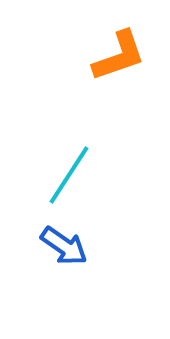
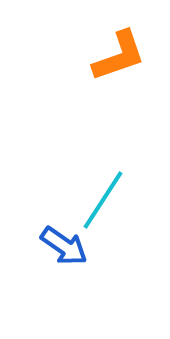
cyan line: moved 34 px right, 25 px down
